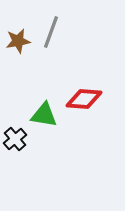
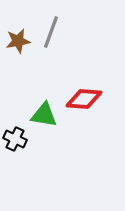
black cross: rotated 25 degrees counterclockwise
